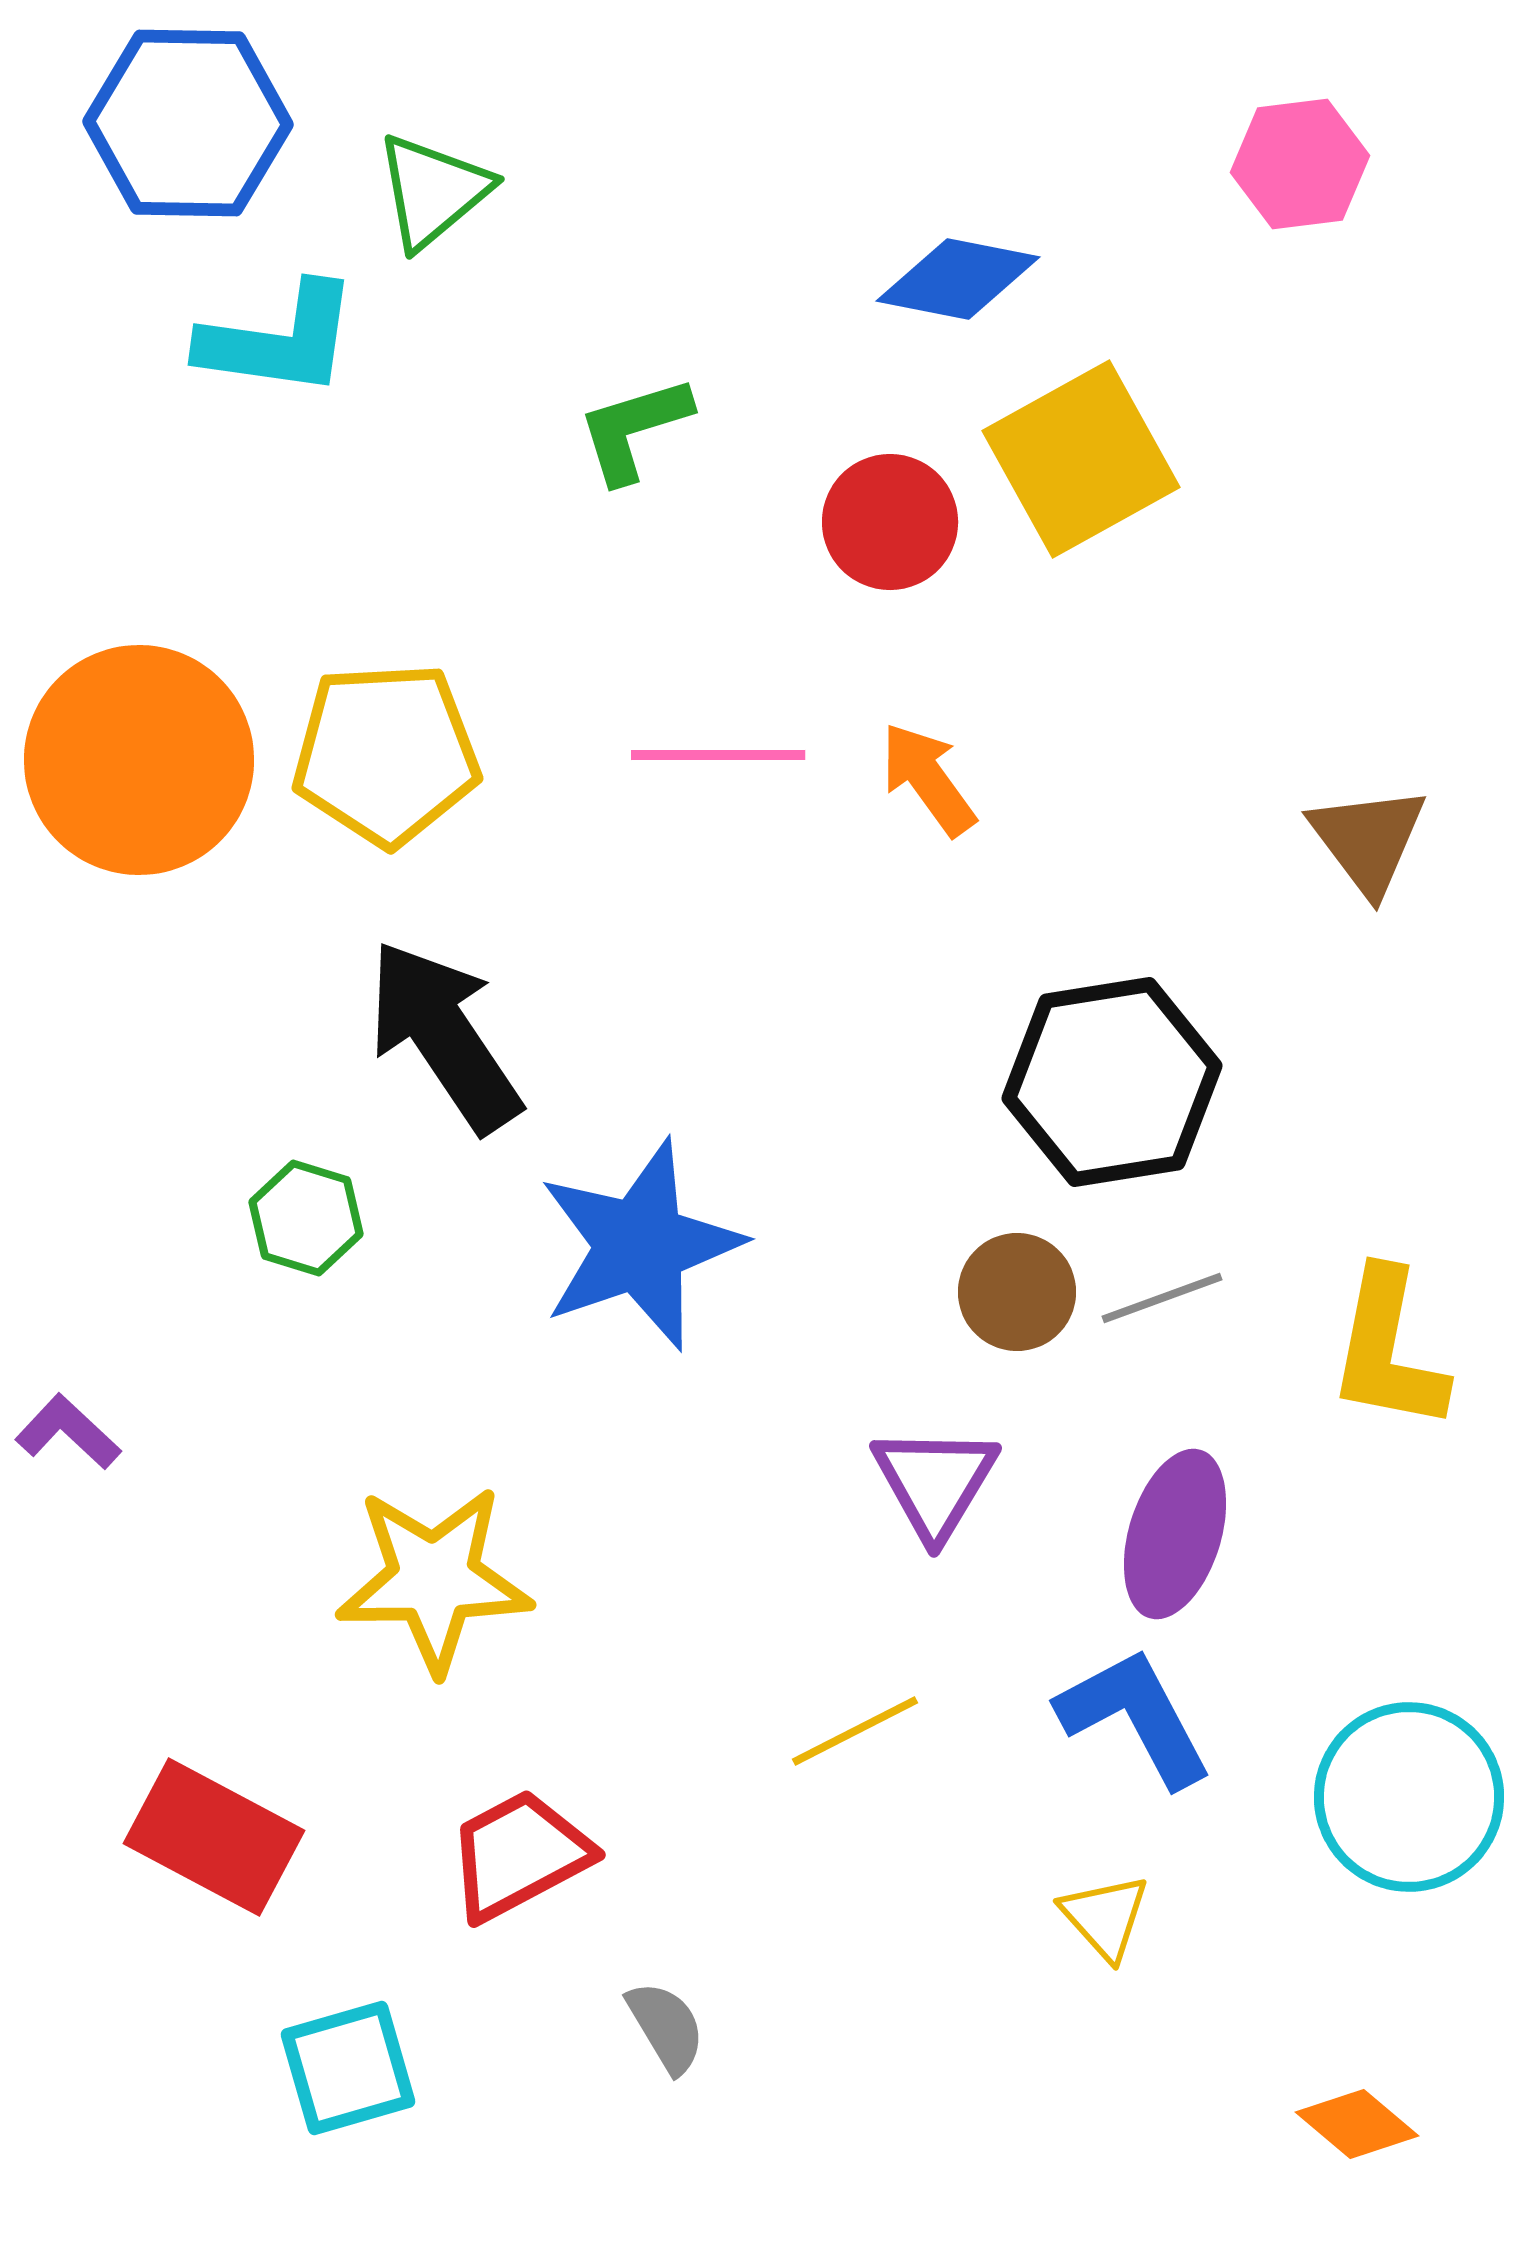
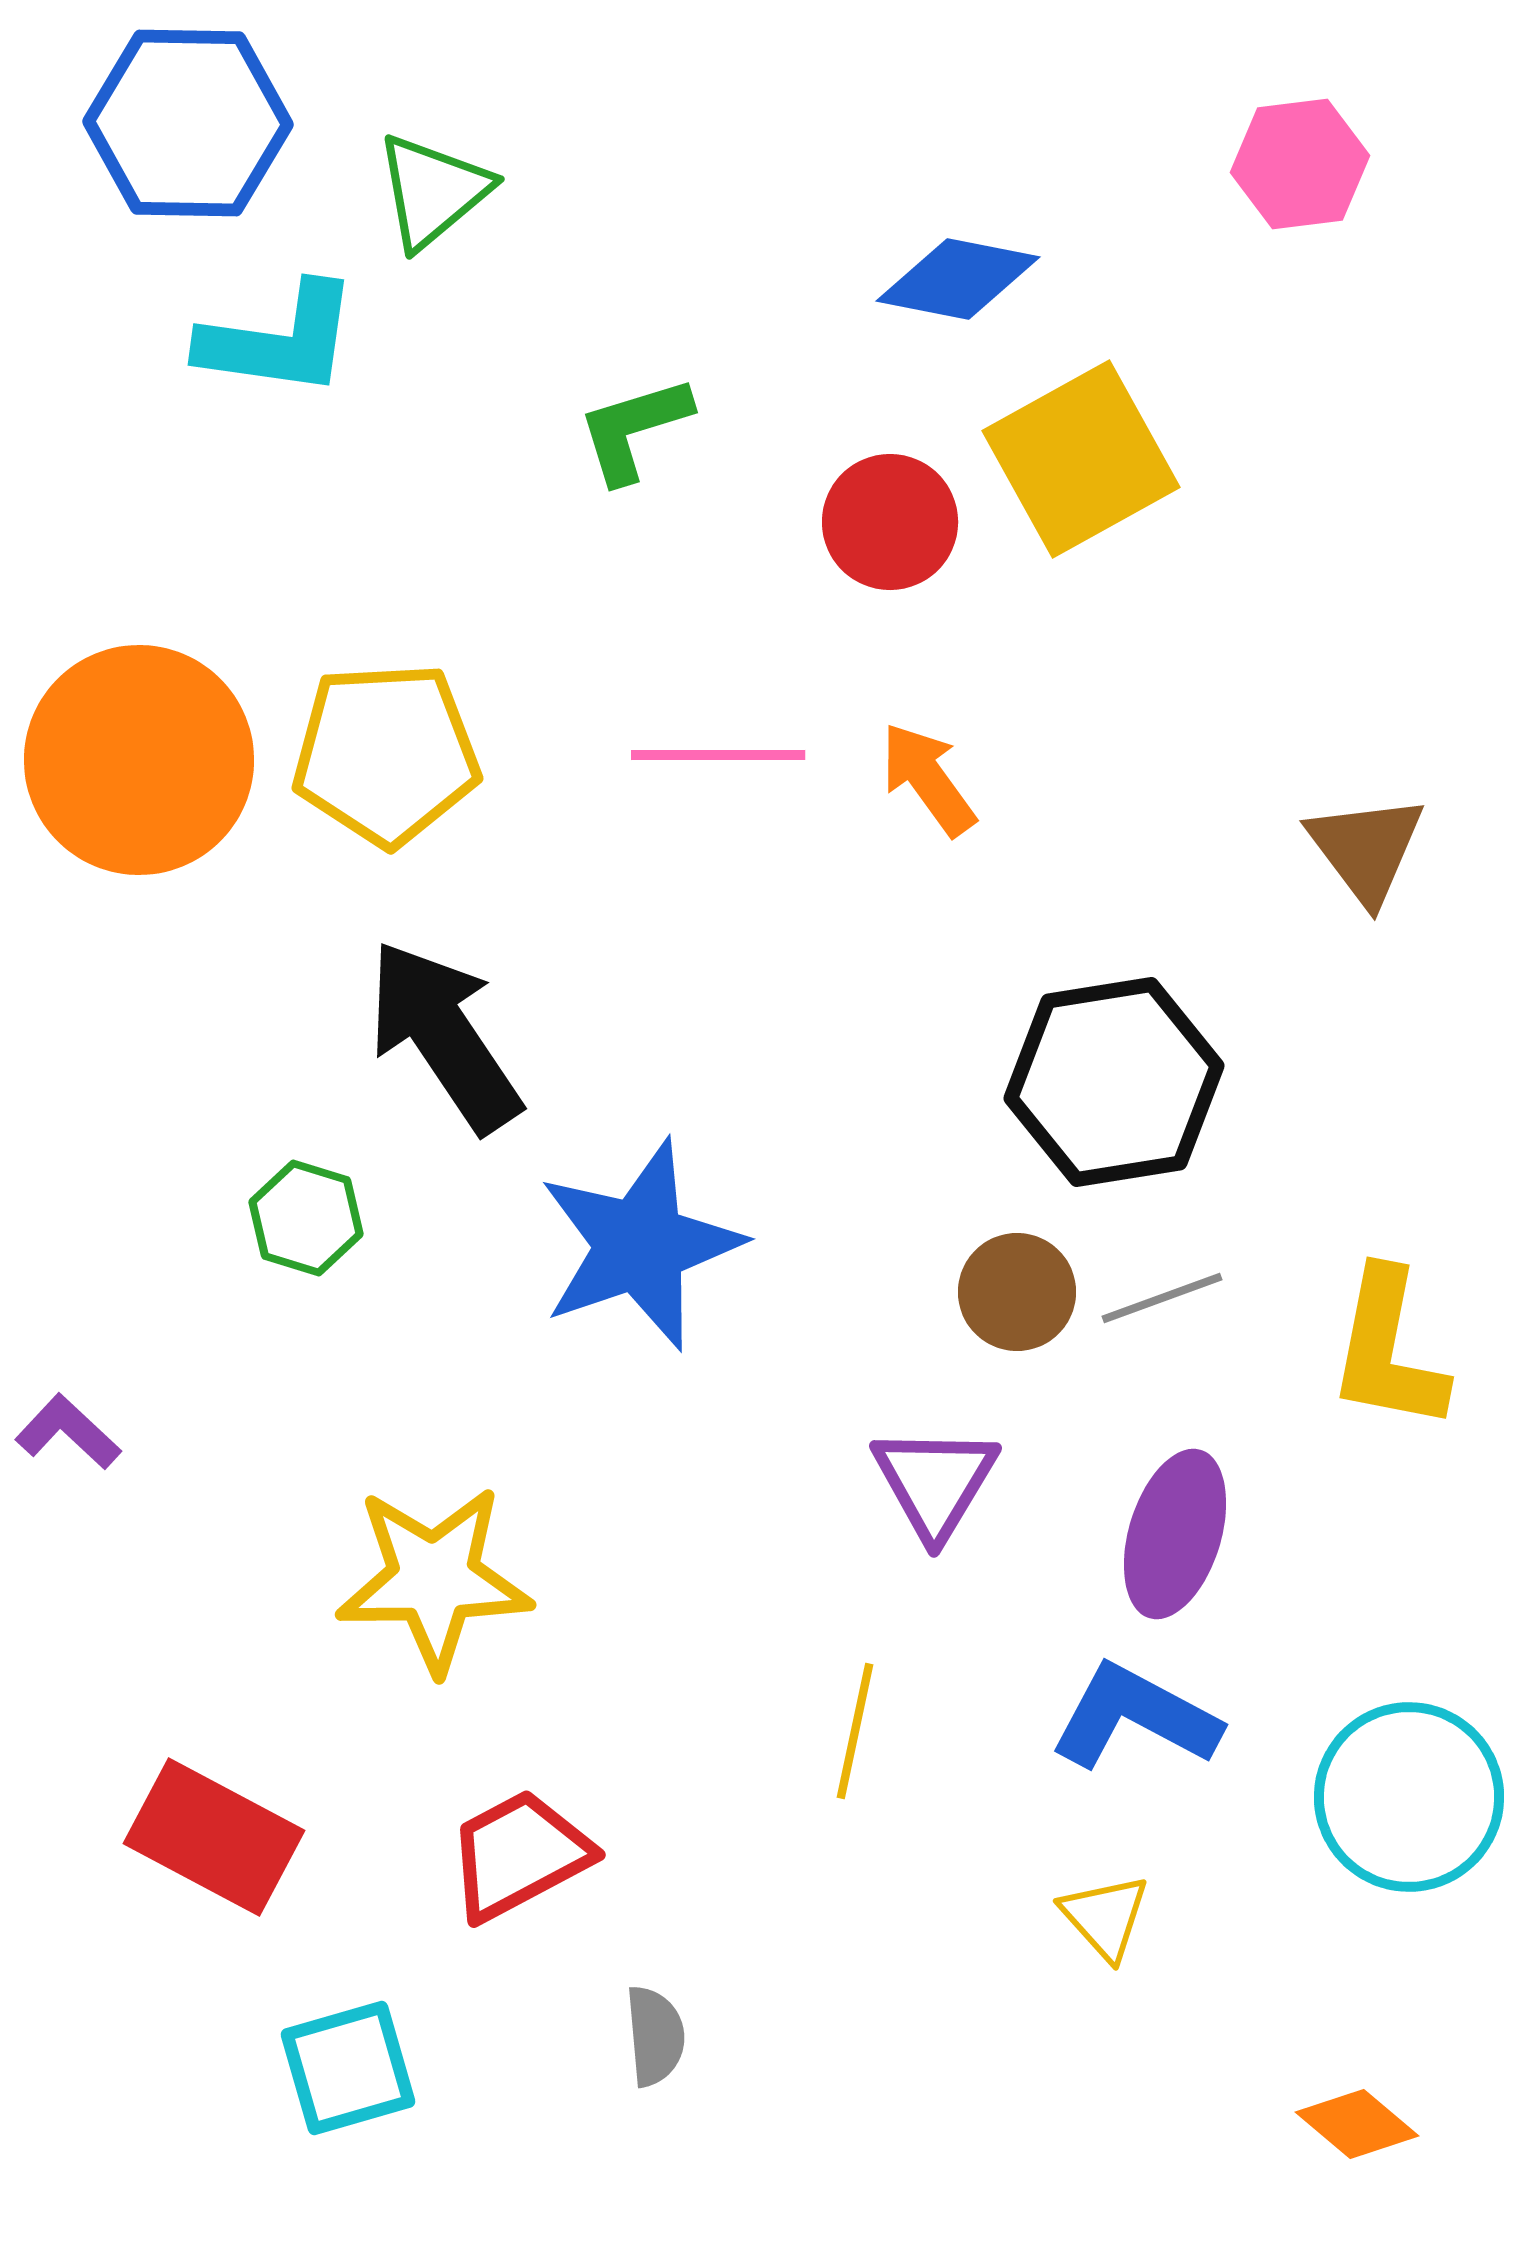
brown triangle: moved 2 px left, 9 px down
black hexagon: moved 2 px right
blue L-shape: rotated 34 degrees counterclockwise
yellow line: rotated 51 degrees counterclockwise
gray semicircle: moved 11 px left, 9 px down; rotated 26 degrees clockwise
